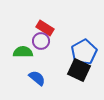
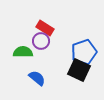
blue pentagon: rotated 10 degrees clockwise
